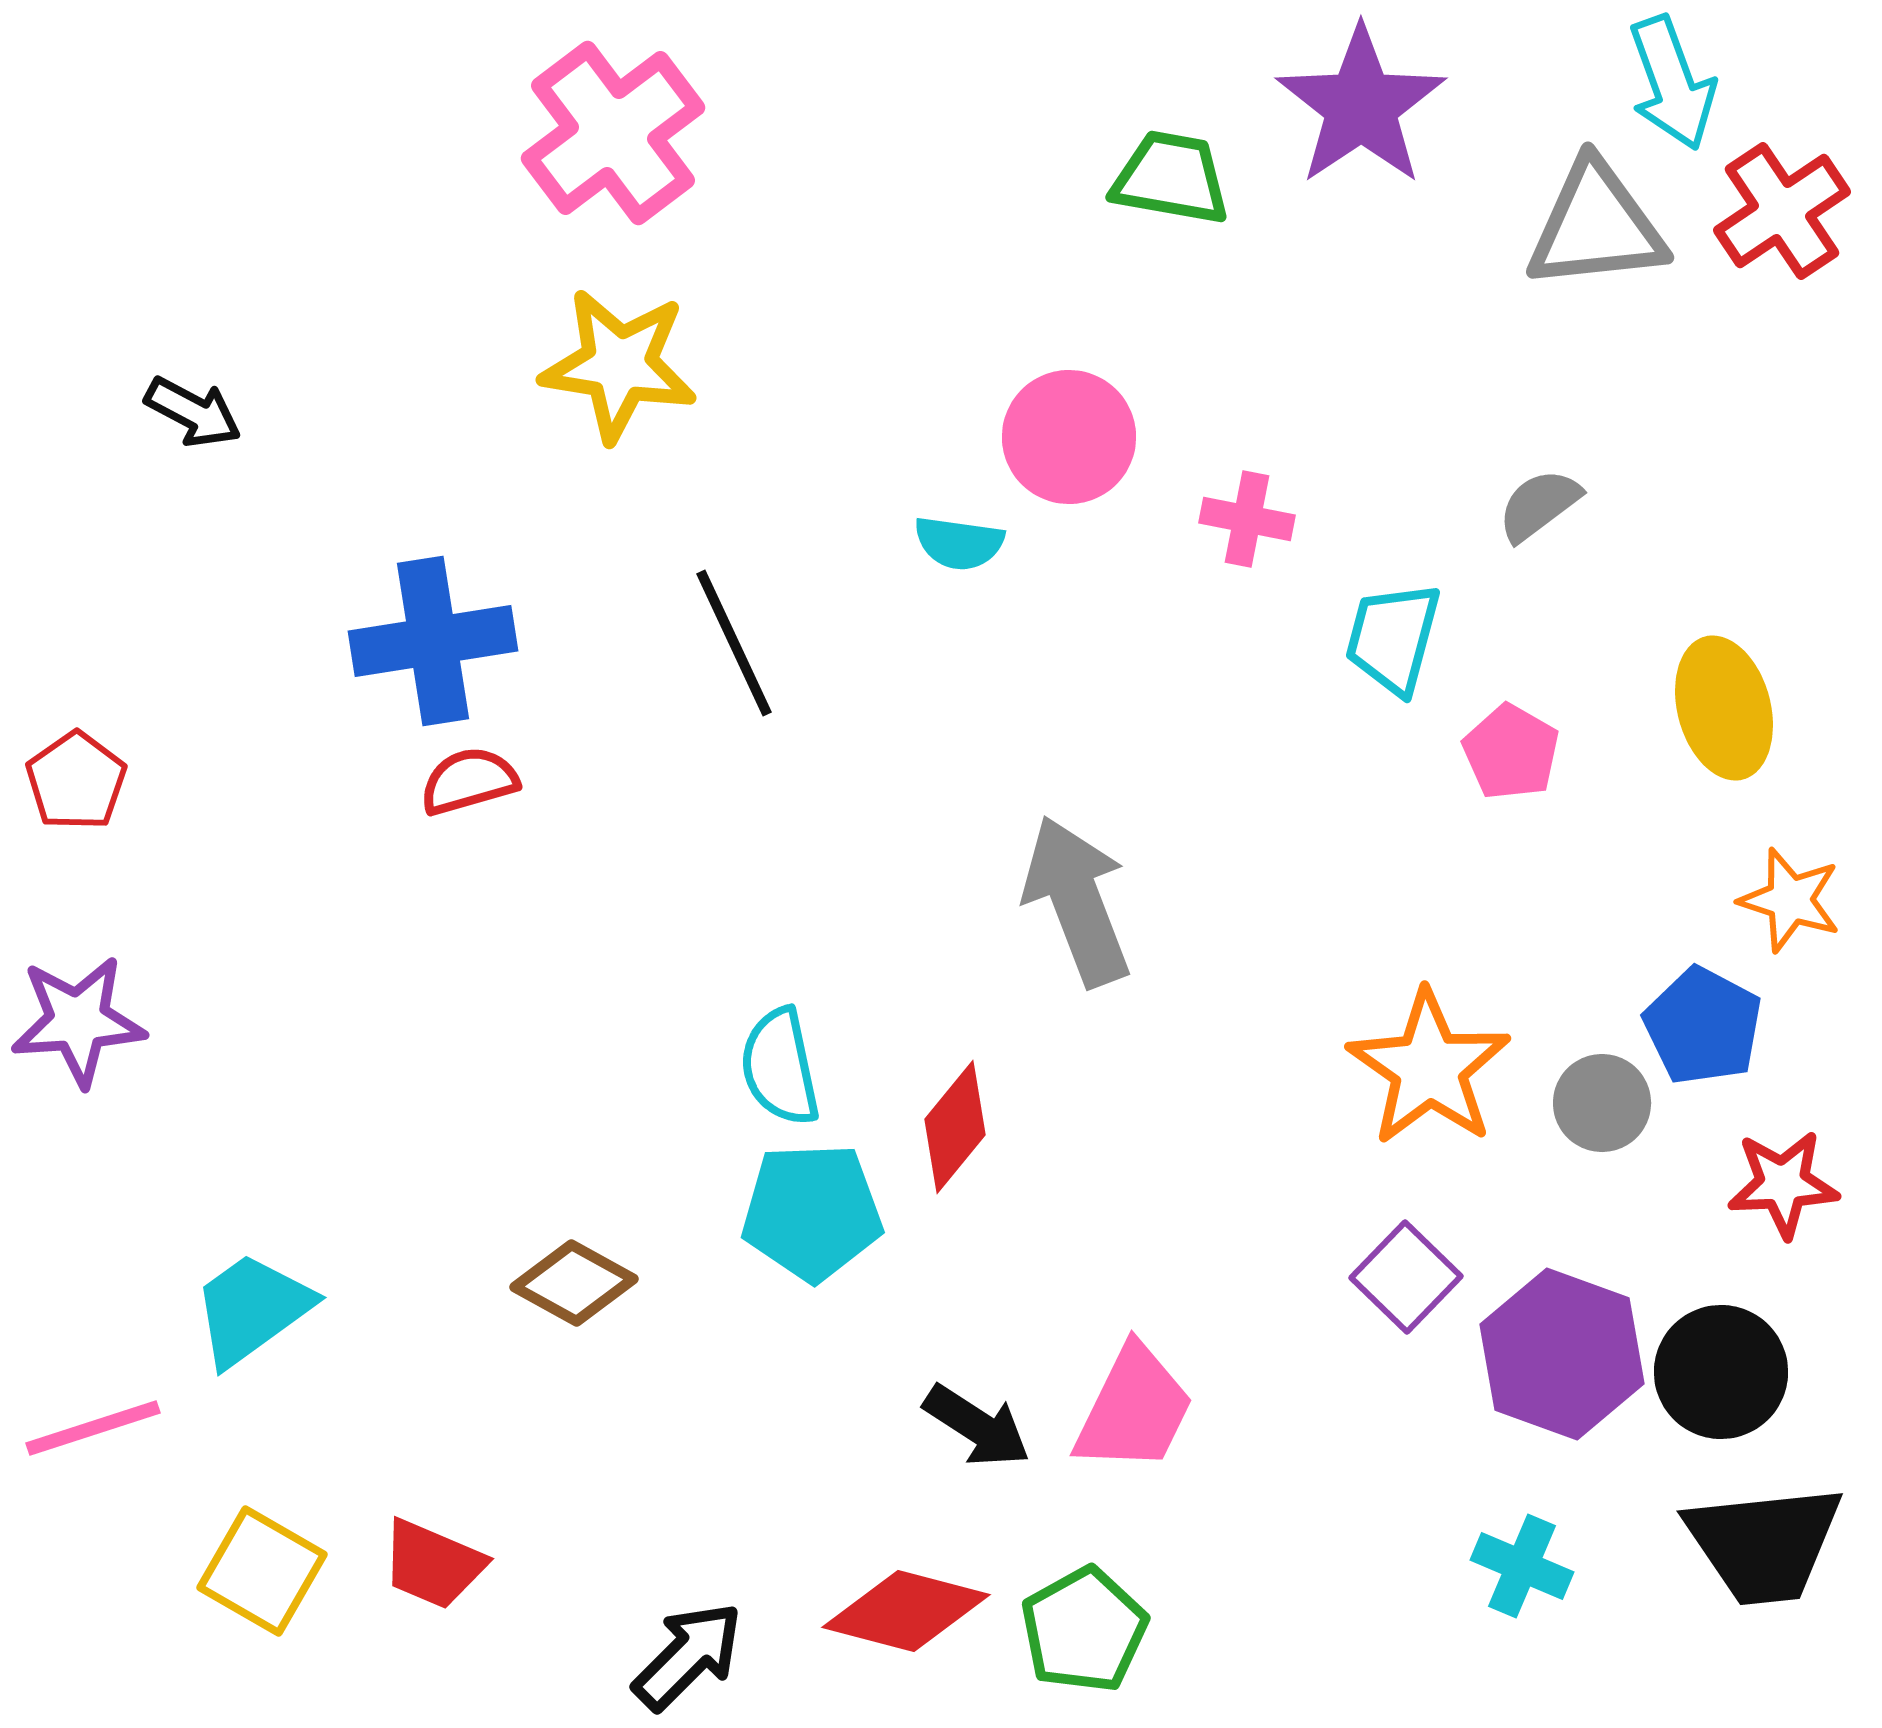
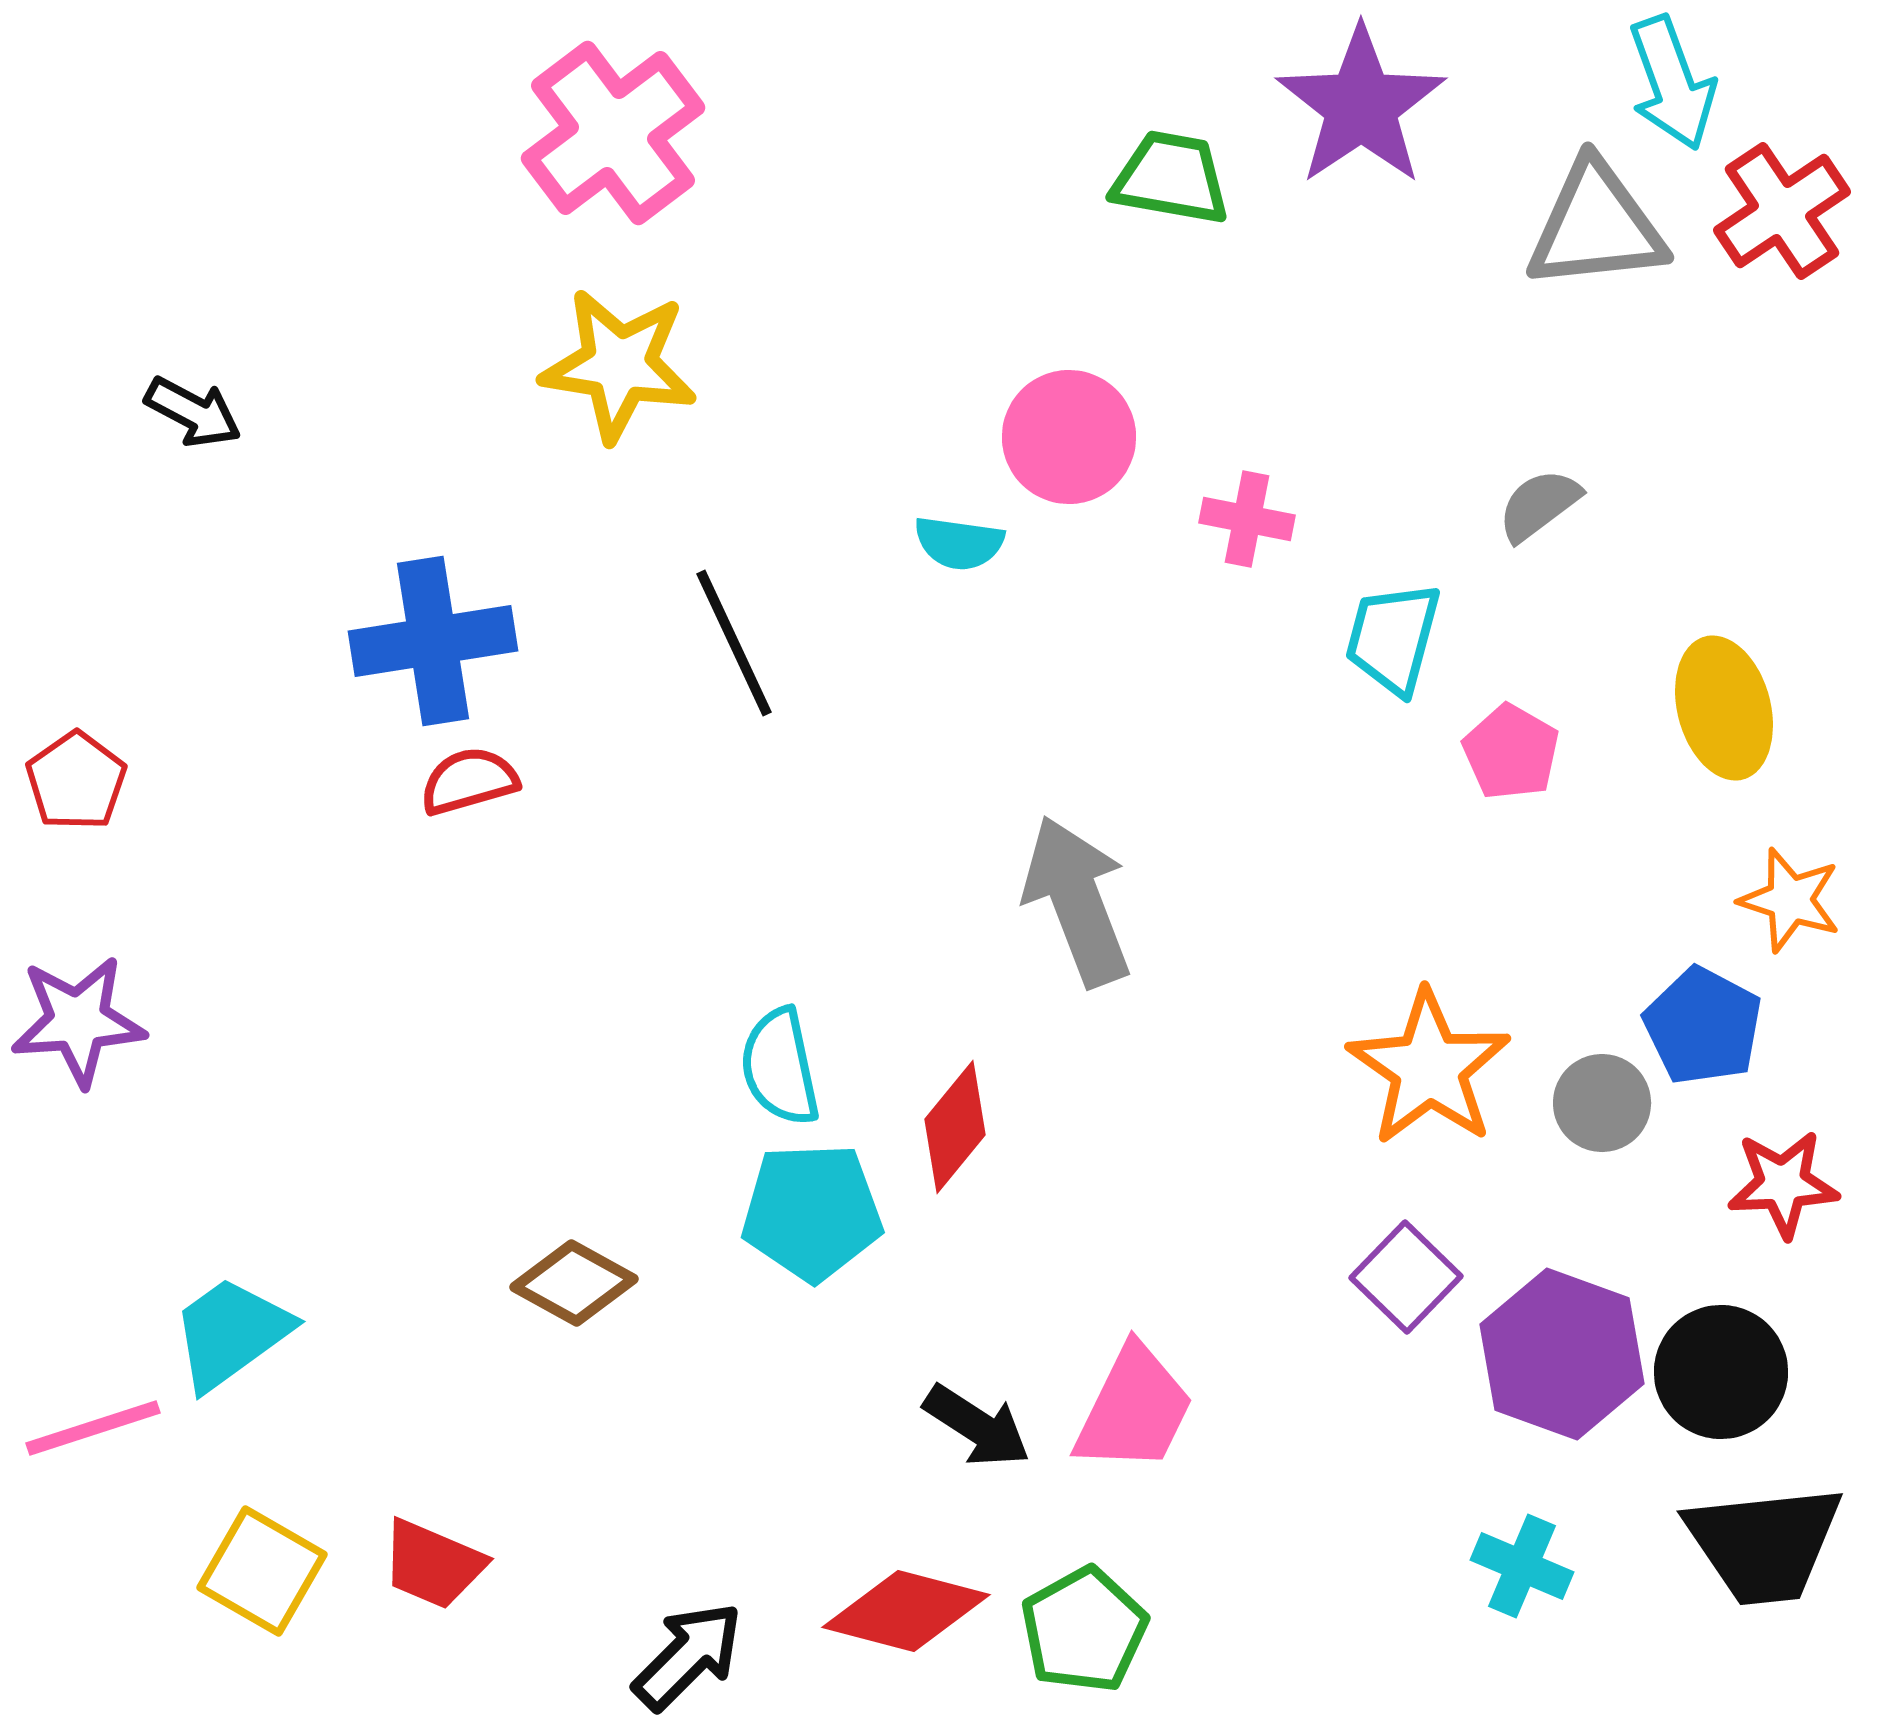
cyan trapezoid at (252, 1309): moved 21 px left, 24 px down
